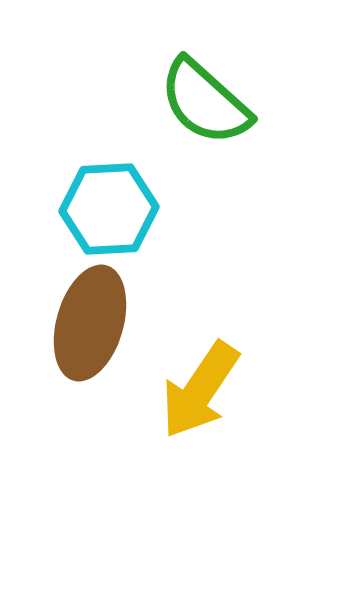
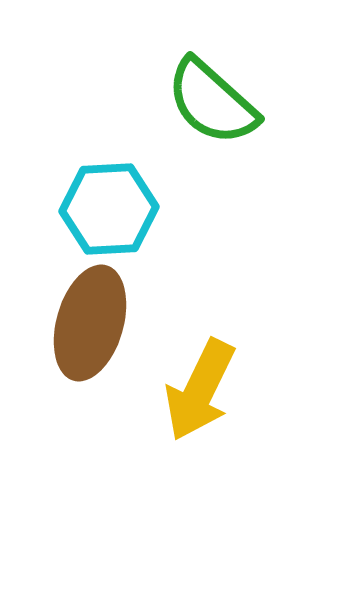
green semicircle: moved 7 px right
yellow arrow: rotated 8 degrees counterclockwise
